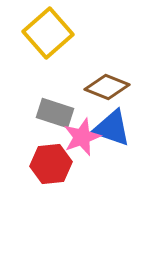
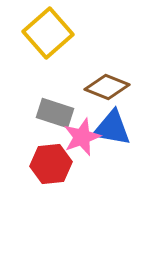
blue triangle: rotated 9 degrees counterclockwise
